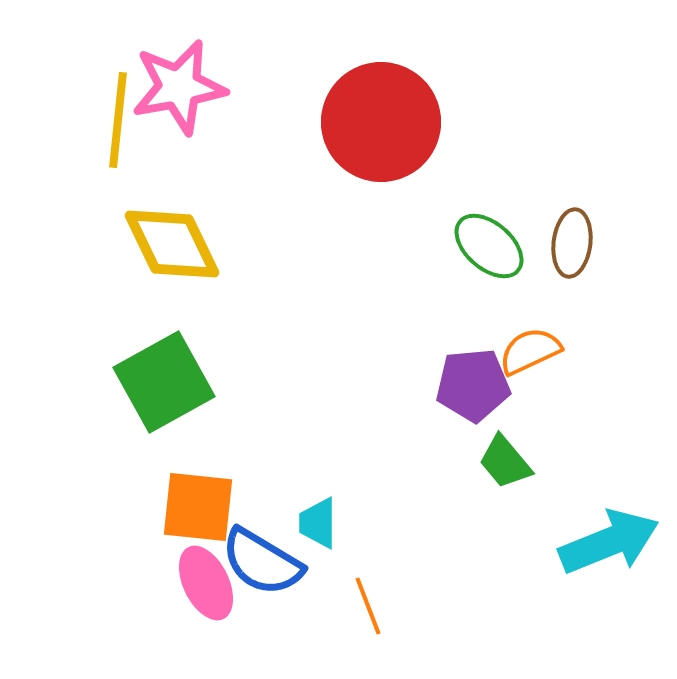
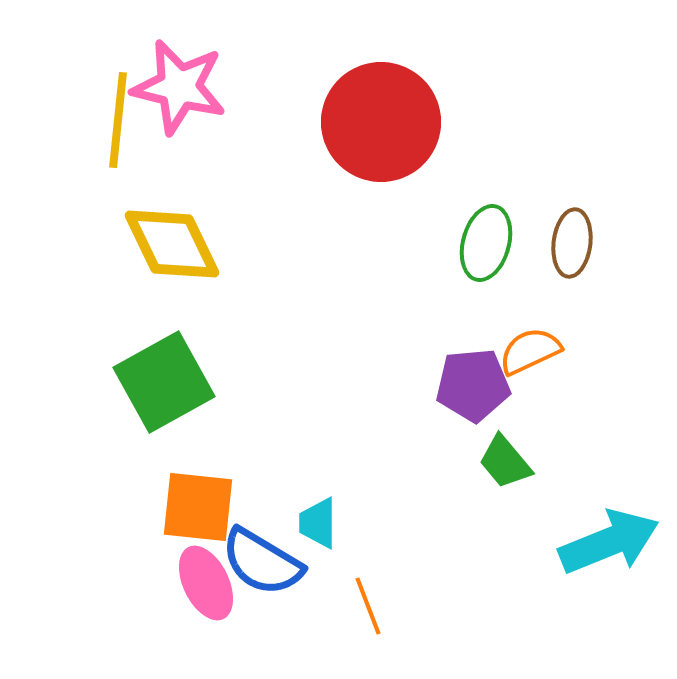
pink star: rotated 24 degrees clockwise
green ellipse: moved 3 px left, 3 px up; rotated 64 degrees clockwise
